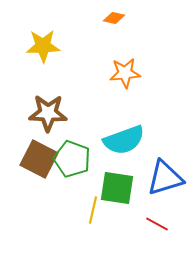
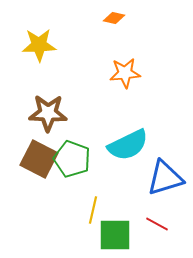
yellow star: moved 4 px left, 1 px up
cyan semicircle: moved 4 px right, 5 px down; rotated 6 degrees counterclockwise
green square: moved 2 px left, 47 px down; rotated 9 degrees counterclockwise
